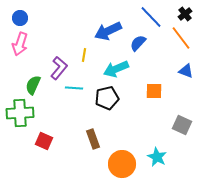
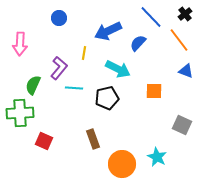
blue circle: moved 39 px right
orange line: moved 2 px left, 2 px down
pink arrow: rotated 15 degrees counterclockwise
yellow line: moved 2 px up
cyan arrow: moved 2 px right; rotated 130 degrees counterclockwise
